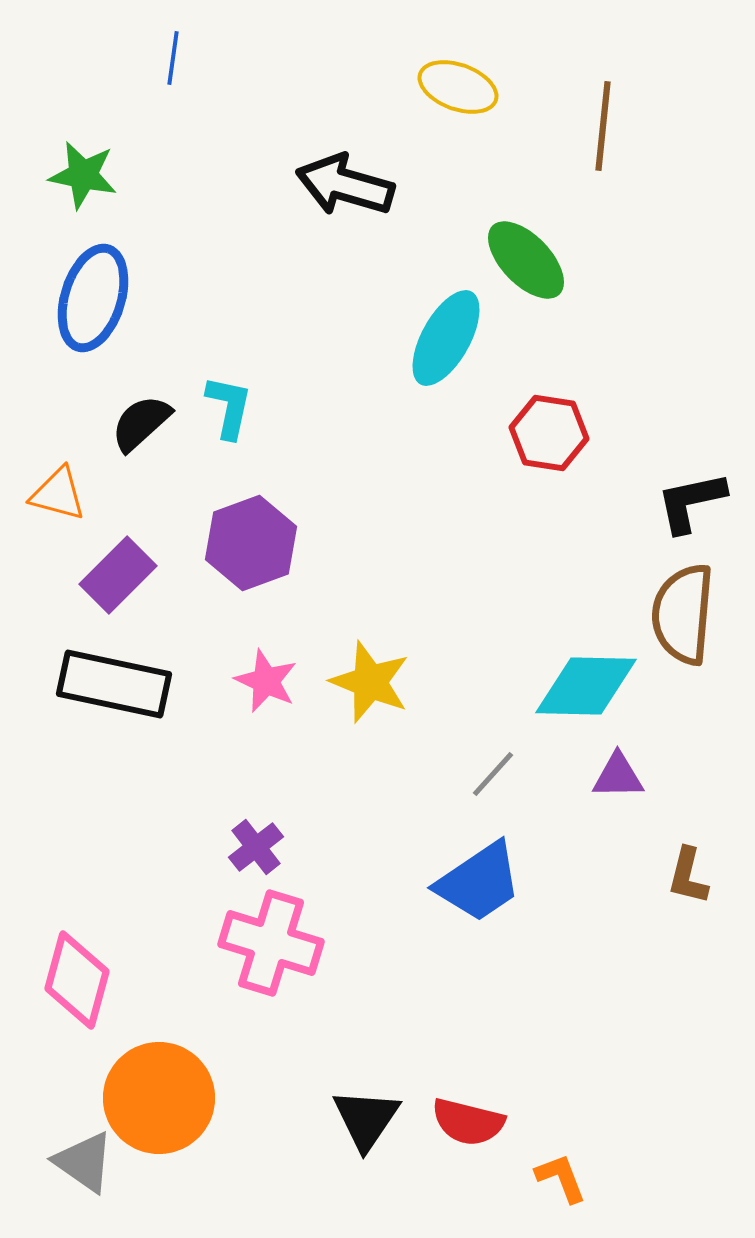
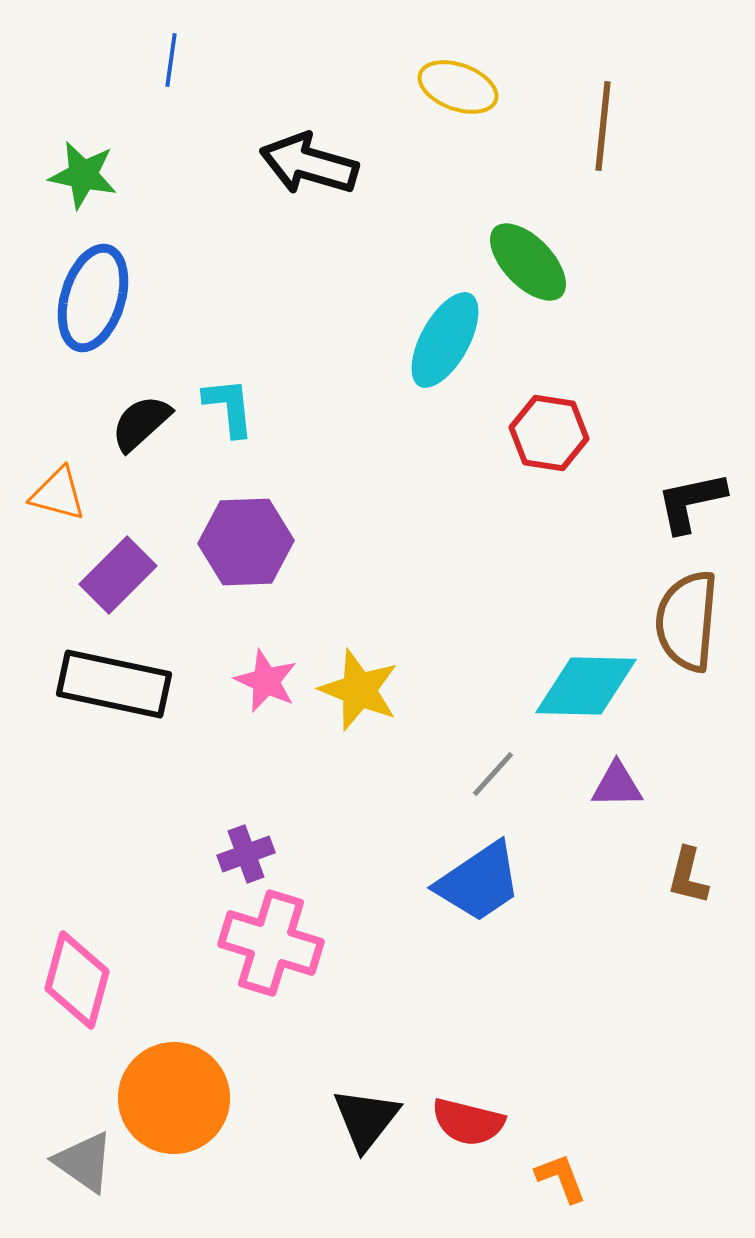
blue line: moved 2 px left, 2 px down
black arrow: moved 36 px left, 21 px up
green ellipse: moved 2 px right, 2 px down
cyan ellipse: moved 1 px left, 2 px down
cyan L-shape: rotated 18 degrees counterclockwise
purple hexagon: moved 5 px left, 1 px up; rotated 18 degrees clockwise
brown semicircle: moved 4 px right, 7 px down
yellow star: moved 11 px left, 8 px down
purple triangle: moved 1 px left, 9 px down
purple cross: moved 10 px left, 7 px down; rotated 18 degrees clockwise
orange circle: moved 15 px right
black triangle: rotated 4 degrees clockwise
